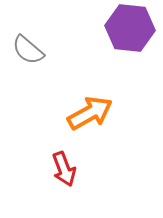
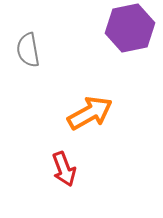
purple hexagon: rotated 18 degrees counterclockwise
gray semicircle: rotated 40 degrees clockwise
